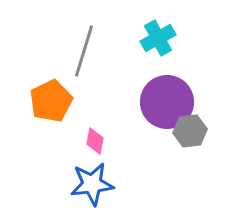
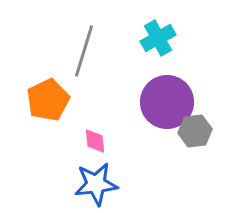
orange pentagon: moved 3 px left, 1 px up
gray hexagon: moved 5 px right
pink diamond: rotated 16 degrees counterclockwise
blue star: moved 4 px right
